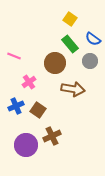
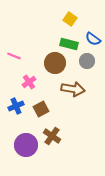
green rectangle: moved 1 px left; rotated 36 degrees counterclockwise
gray circle: moved 3 px left
brown square: moved 3 px right, 1 px up; rotated 28 degrees clockwise
brown cross: rotated 30 degrees counterclockwise
